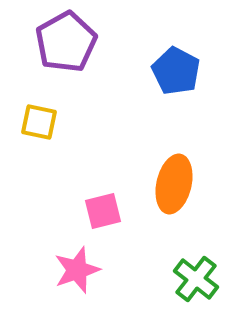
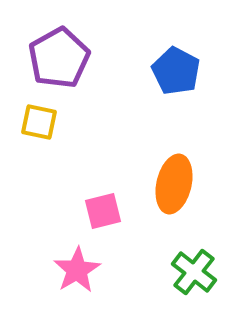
purple pentagon: moved 7 px left, 16 px down
pink star: rotated 12 degrees counterclockwise
green cross: moved 2 px left, 7 px up
